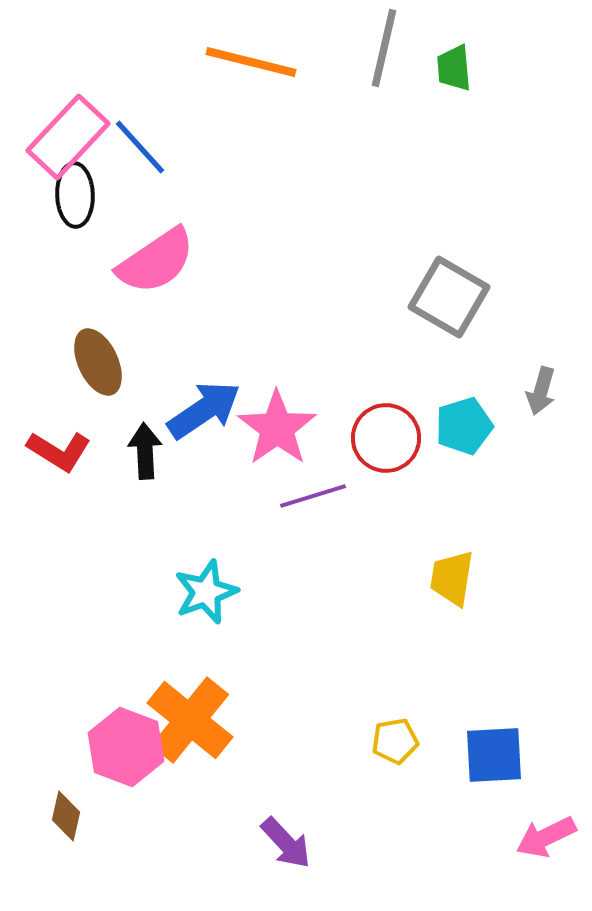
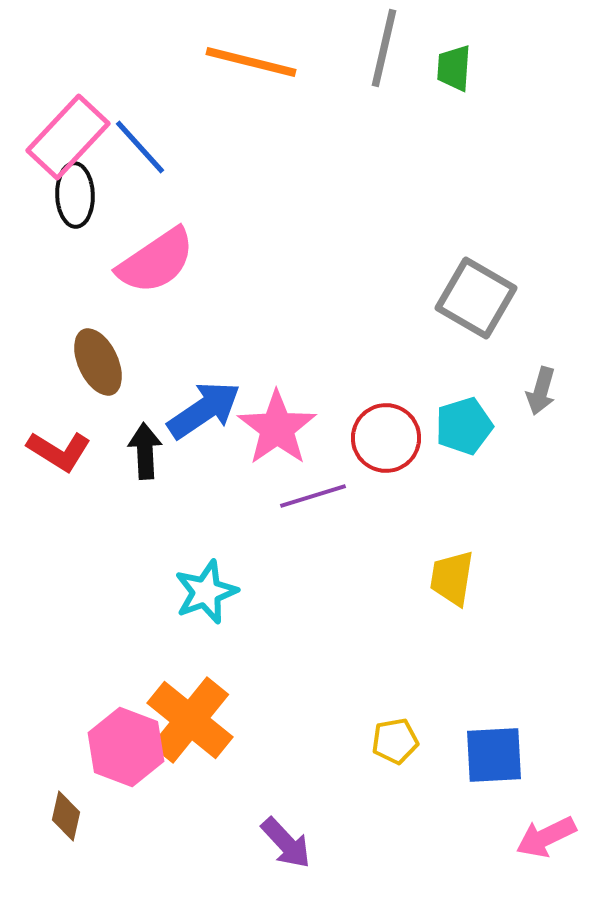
green trapezoid: rotated 9 degrees clockwise
gray square: moved 27 px right, 1 px down
